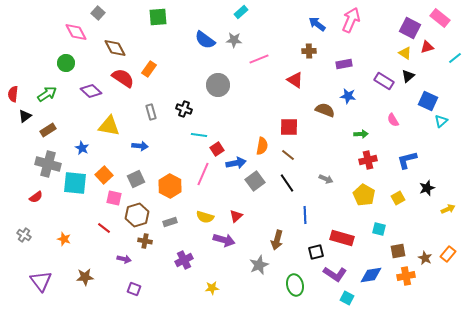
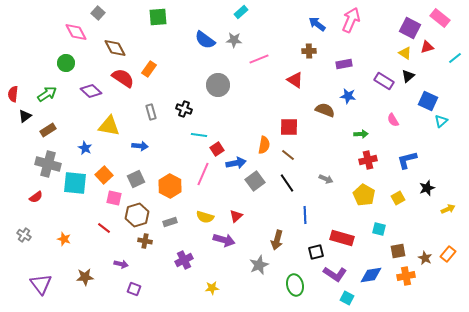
orange semicircle at (262, 146): moved 2 px right, 1 px up
blue star at (82, 148): moved 3 px right
purple arrow at (124, 259): moved 3 px left, 5 px down
purple triangle at (41, 281): moved 3 px down
